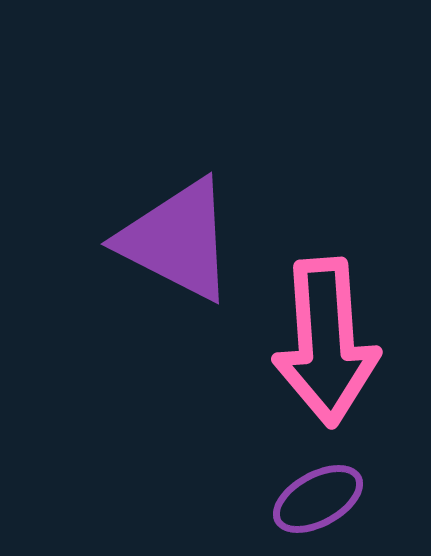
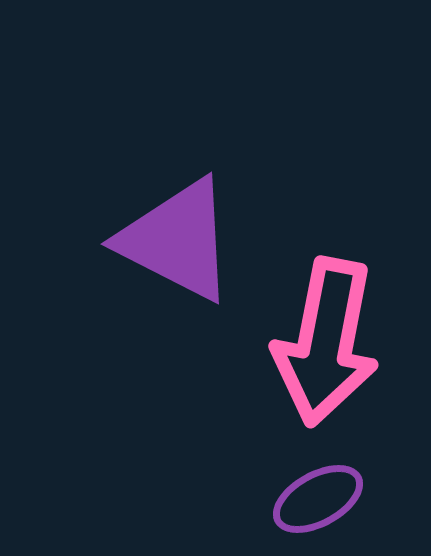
pink arrow: rotated 15 degrees clockwise
